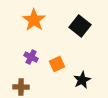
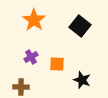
purple cross: rotated 32 degrees clockwise
orange square: rotated 28 degrees clockwise
black star: rotated 24 degrees counterclockwise
